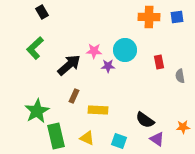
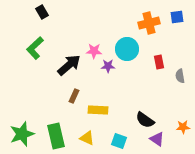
orange cross: moved 6 px down; rotated 15 degrees counterclockwise
cyan circle: moved 2 px right, 1 px up
green star: moved 15 px left, 23 px down; rotated 10 degrees clockwise
